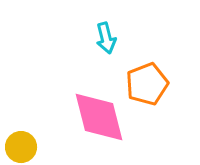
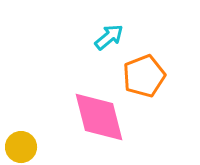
cyan arrow: moved 3 px right, 1 px up; rotated 116 degrees counterclockwise
orange pentagon: moved 3 px left, 8 px up
